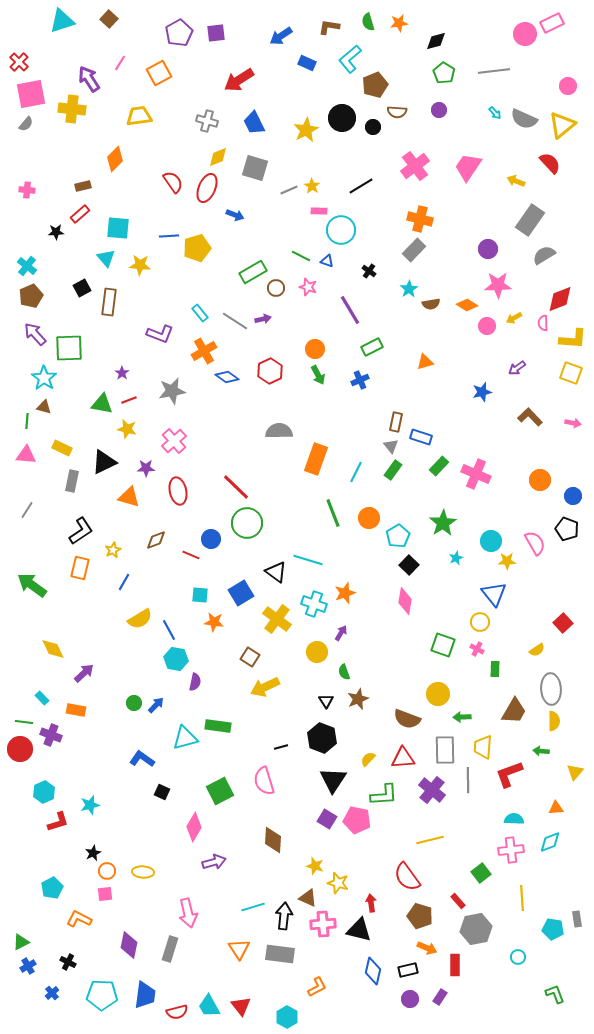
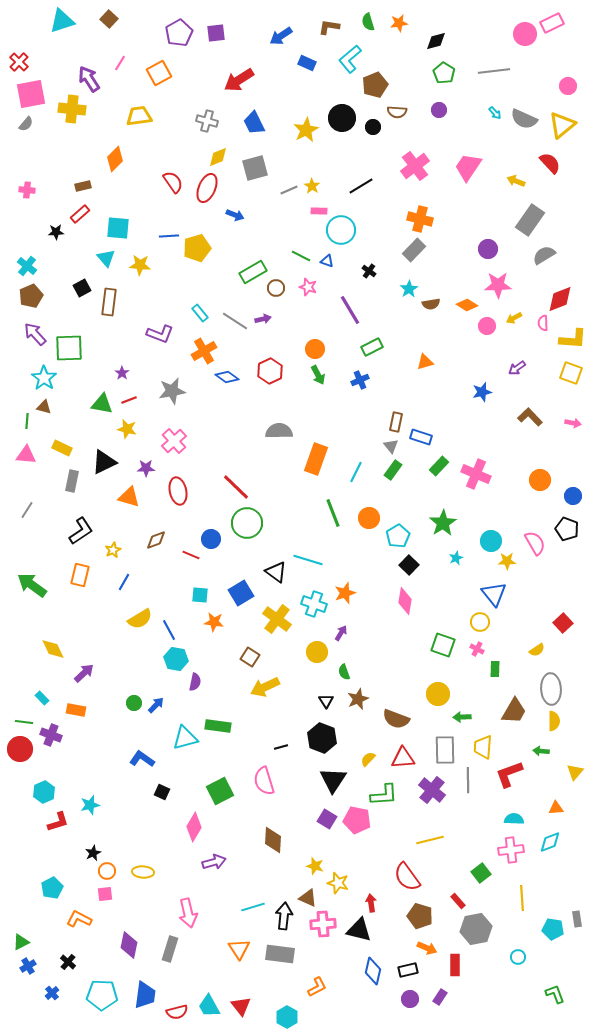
gray square at (255, 168): rotated 32 degrees counterclockwise
orange rectangle at (80, 568): moved 7 px down
brown semicircle at (407, 719): moved 11 px left
black cross at (68, 962): rotated 14 degrees clockwise
